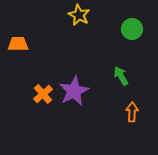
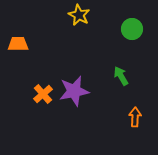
purple star: rotated 16 degrees clockwise
orange arrow: moved 3 px right, 5 px down
